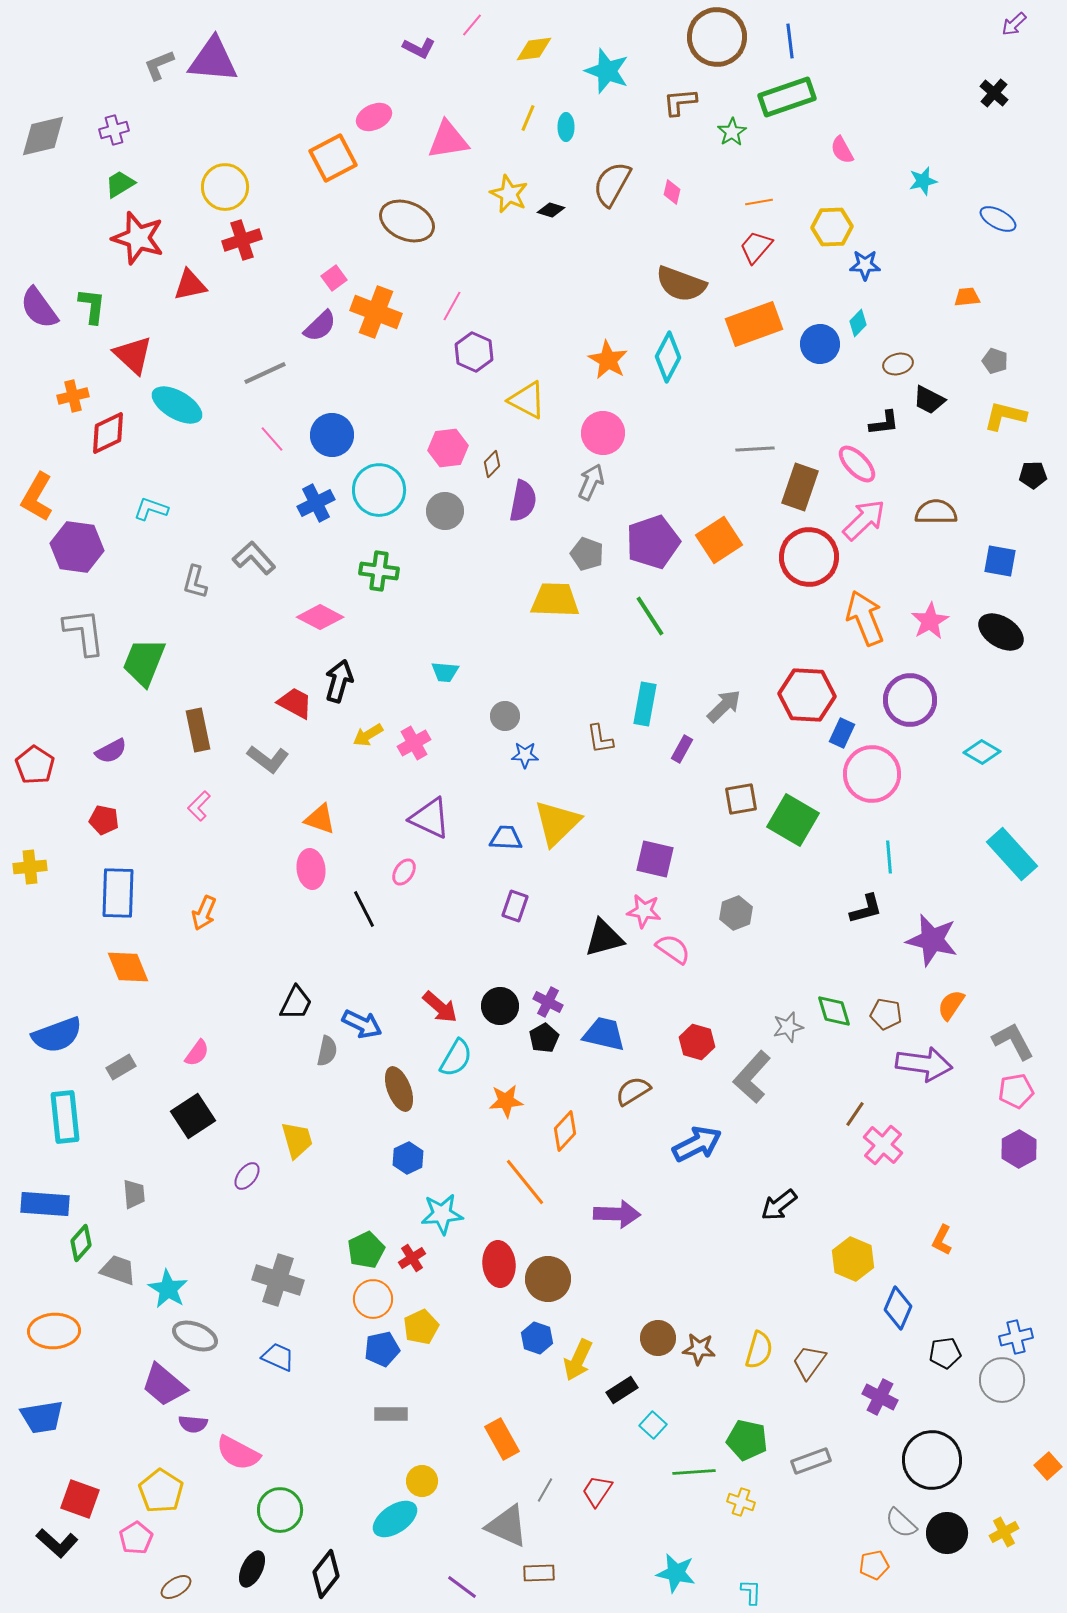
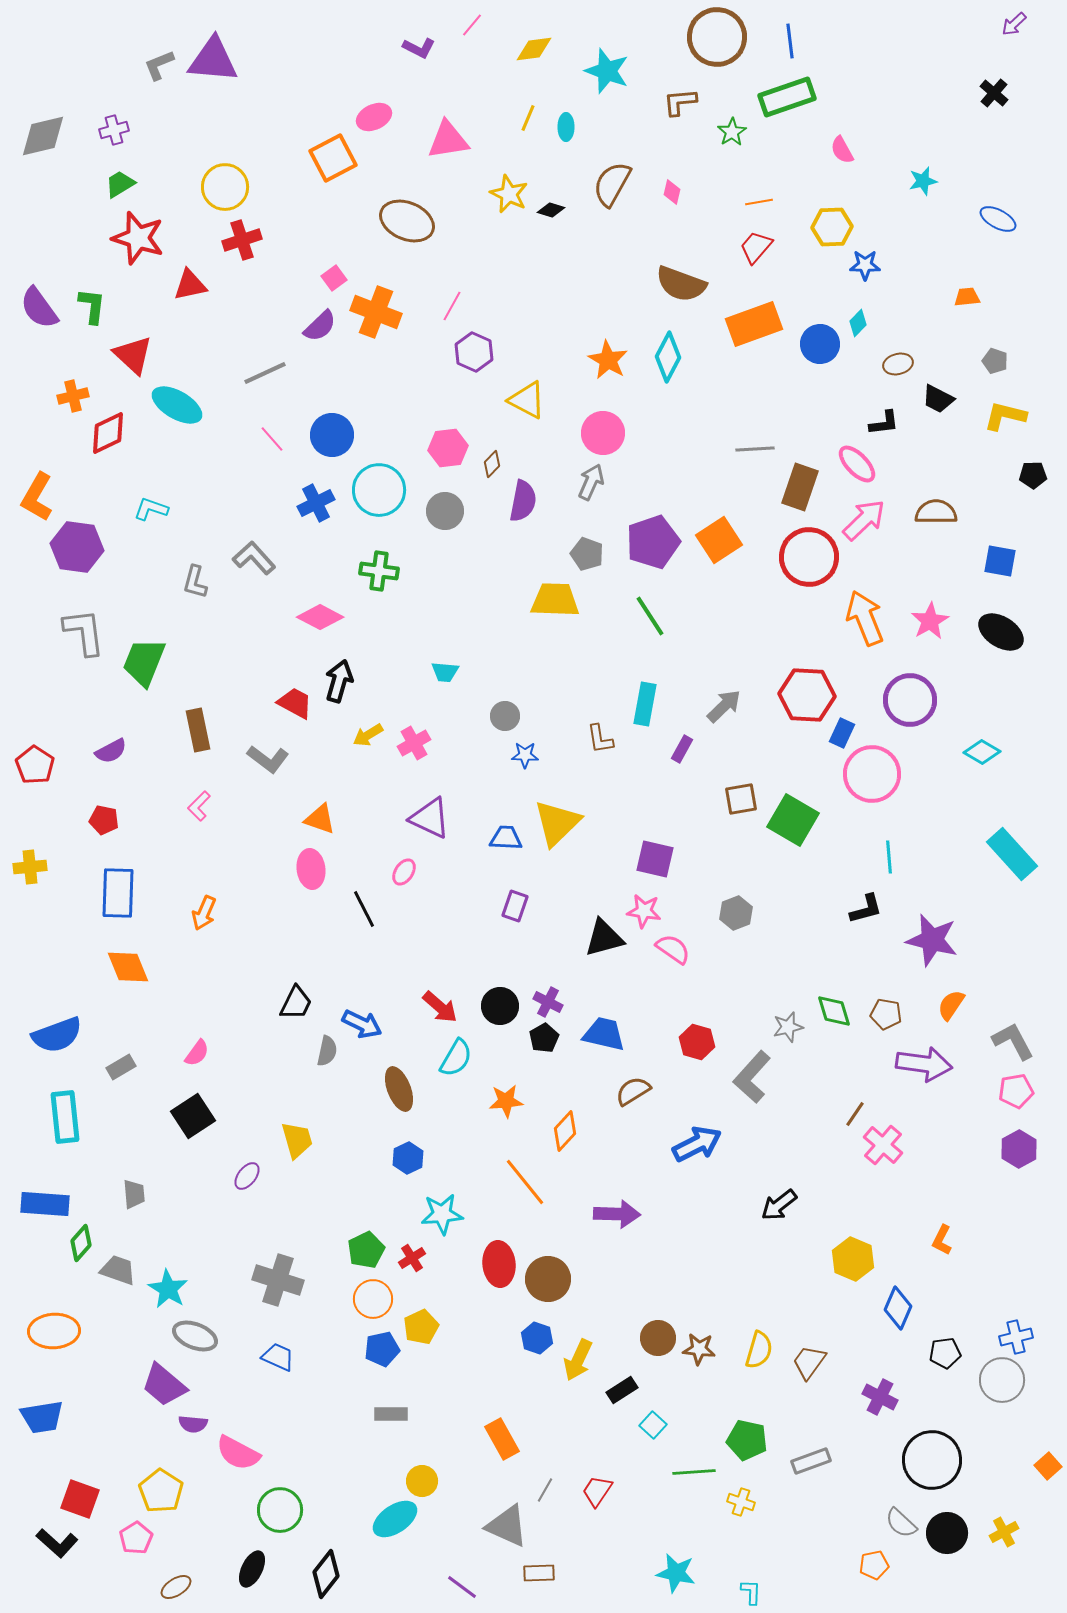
black trapezoid at (929, 400): moved 9 px right, 1 px up
